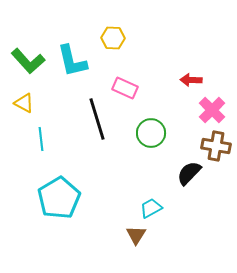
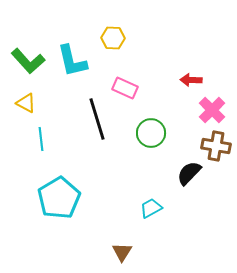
yellow triangle: moved 2 px right
brown triangle: moved 14 px left, 17 px down
